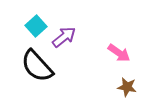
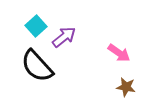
brown star: moved 1 px left
